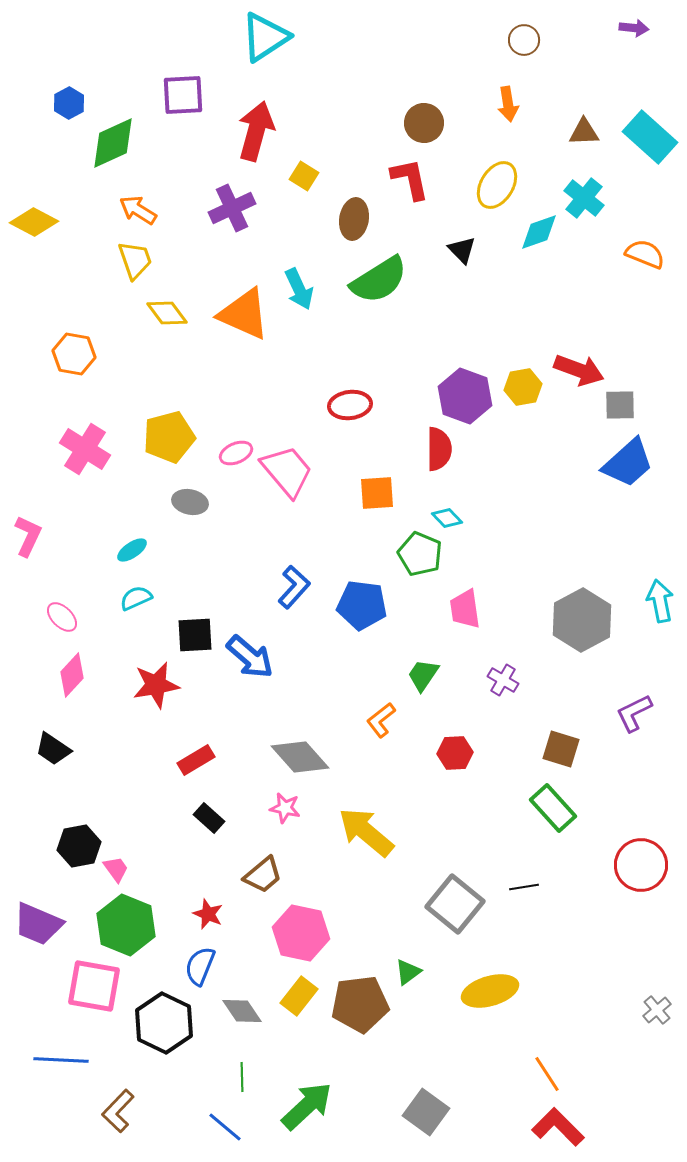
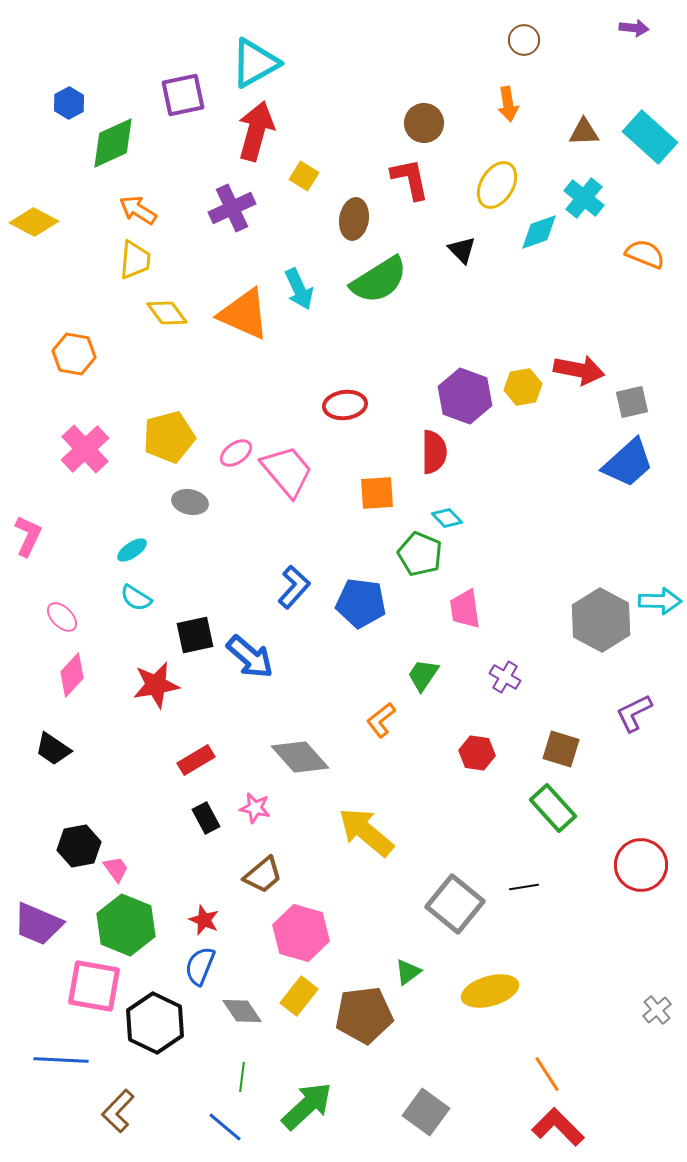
cyan triangle at (265, 37): moved 10 px left, 26 px down; rotated 4 degrees clockwise
purple square at (183, 95): rotated 9 degrees counterclockwise
yellow trapezoid at (135, 260): rotated 24 degrees clockwise
red arrow at (579, 370): rotated 9 degrees counterclockwise
red ellipse at (350, 405): moved 5 px left
gray square at (620, 405): moved 12 px right, 3 px up; rotated 12 degrees counterclockwise
pink cross at (85, 449): rotated 15 degrees clockwise
red semicircle at (439, 449): moved 5 px left, 3 px down
pink ellipse at (236, 453): rotated 12 degrees counterclockwise
cyan semicircle at (136, 598): rotated 124 degrees counterclockwise
cyan arrow at (660, 601): rotated 102 degrees clockwise
blue pentagon at (362, 605): moved 1 px left, 2 px up
gray hexagon at (582, 620): moved 19 px right; rotated 4 degrees counterclockwise
black square at (195, 635): rotated 9 degrees counterclockwise
purple cross at (503, 680): moved 2 px right, 3 px up
red hexagon at (455, 753): moved 22 px right; rotated 12 degrees clockwise
pink star at (285, 808): moved 30 px left
black rectangle at (209, 818): moved 3 px left; rotated 20 degrees clockwise
red star at (208, 914): moved 4 px left, 6 px down
pink hexagon at (301, 933): rotated 4 degrees clockwise
brown pentagon at (360, 1004): moved 4 px right, 11 px down
black hexagon at (164, 1023): moved 9 px left
green line at (242, 1077): rotated 8 degrees clockwise
